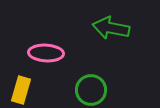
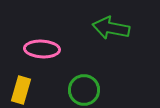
pink ellipse: moved 4 px left, 4 px up
green circle: moved 7 px left
